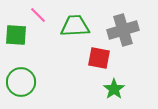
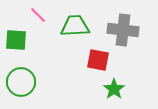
gray cross: rotated 24 degrees clockwise
green square: moved 5 px down
red square: moved 1 px left, 2 px down
